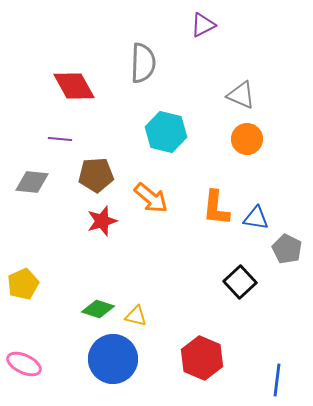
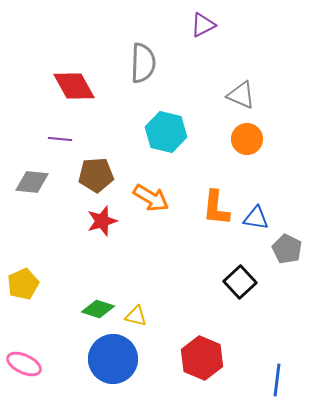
orange arrow: rotated 9 degrees counterclockwise
